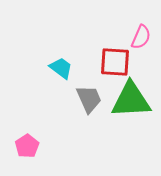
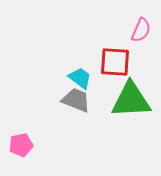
pink semicircle: moved 7 px up
cyan trapezoid: moved 19 px right, 10 px down
gray trapezoid: moved 13 px left, 1 px down; rotated 44 degrees counterclockwise
pink pentagon: moved 6 px left, 1 px up; rotated 20 degrees clockwise
